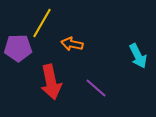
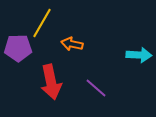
cyan arrow: moved 1 px right, 1 px up; rotated 60 degrees counterclockwise
